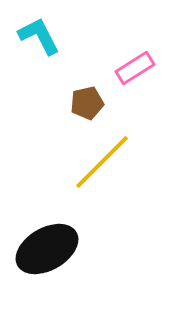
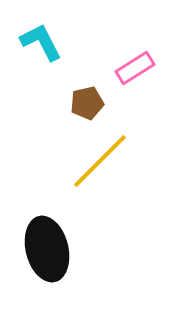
cyan L-shape: moved 2 px right, 6 px down
yellow line: moved 2 px left, 1 px up
black ellipse: rotated 74 degrees counterclockwise
